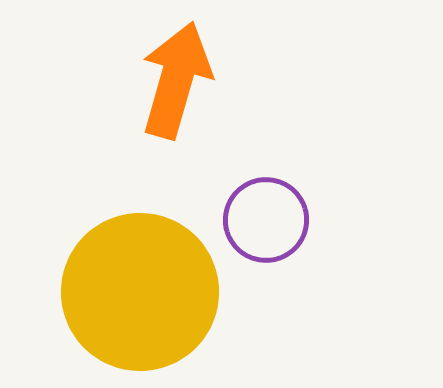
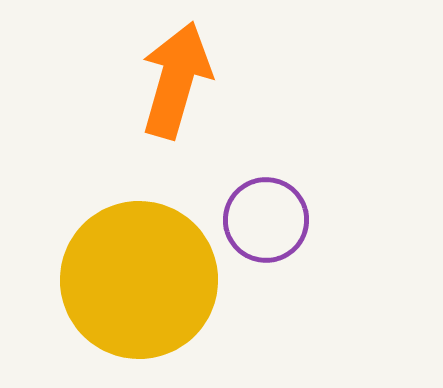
yellow circle: moved 1 px left, 12 px up
